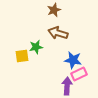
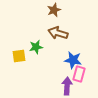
yellow square: moved 3 px left
pink rectangle: rotated 49 degrees counterclockwise
